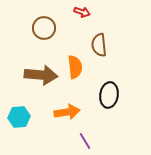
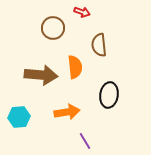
brown circle: moved 9 px right
